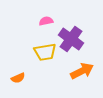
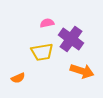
pink semicircle: moved 1 px right, 2 px down
yellow trapezoid: moved 3 px left
orange arrow: rotated 45 degrees clockwise
